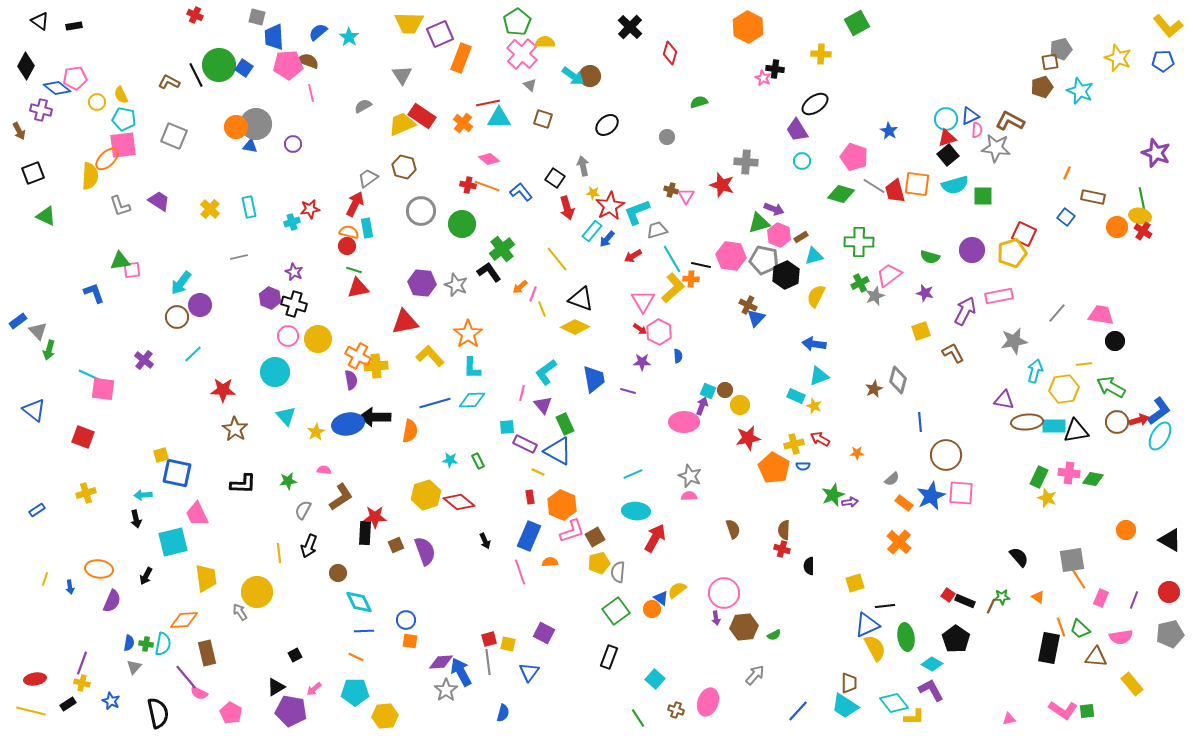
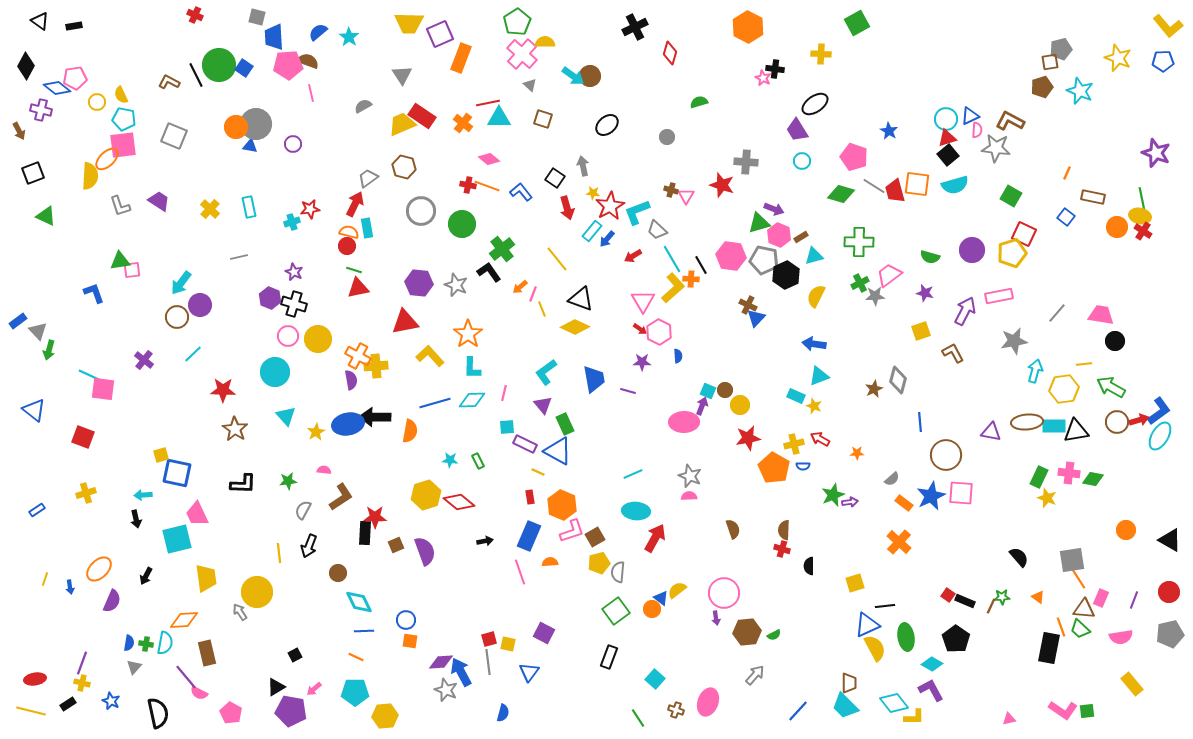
black cross at (630, 27): moved 5 px right; rotated 20 degrees clockwise
green square at (983, 196): moved 28 px right; rotated 30 degrees clockwise
gray trapezoid at (657, 230): rotated 120 degrees counterclockwise
black line at (701, 265): rotated 48 degrees clockwise
purple hexagon at (422, 283): moved 3 px left
gray star at (875, 296): rotated 18 degrees clockwise
pink line at (522, 393): moved 18 px left
purple triangle at (1004, 400): moved 13 px left, 32 px down
black arrow at (485, 541): rotated 77 degrees counterclockwise
cyan square at (173, 542): moved 4 px right, 3 px up
orange ellipse at (99, 569): rotated 52 degrees counterclockwise
brown hexagon at (744, 627): moved 3 px right, 5 px down
cyan semicircle at (163, 644): moved 2 px right, 1 px up
brown triangle at (1096, 657): moved 12 px left, 48 px up
gray star at (446, 690): rotated 15 degrees counterclockwise
cyan trapezoid at (845, 706): rotated 12 degrees clockwise
